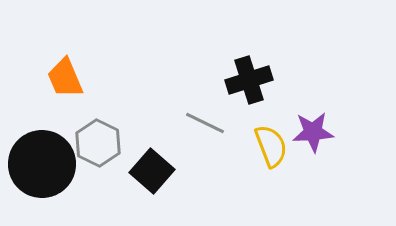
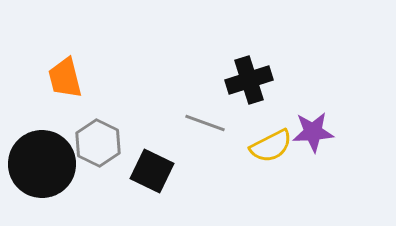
orange trapezoid: rotated 9 degrees clockwise
gray line: rotated 6 degrees counterclockwise
yellow semicircle: rotated 84 degrees clockwise
black square: rotated 15 degrees counterclockwise
